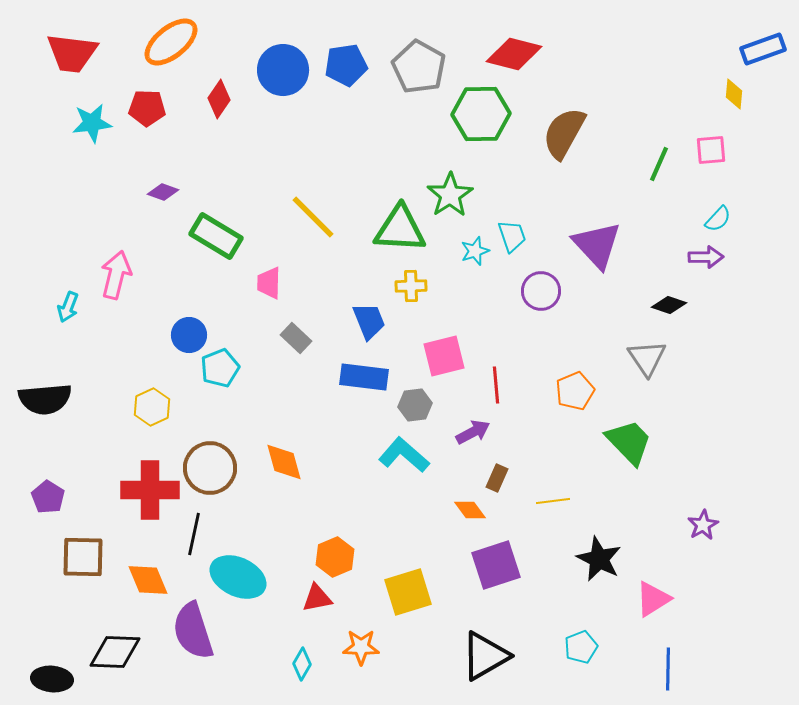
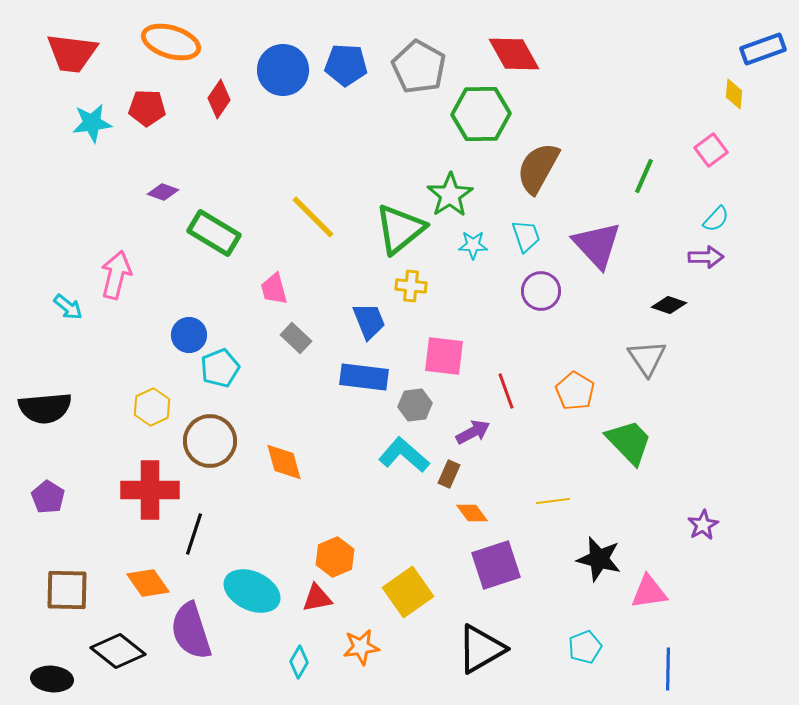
orange ellipse at (171, 42): rotated 56 degrees clockwise
red diamond at (514, 54): rotated 46 degrees clockwise
blue pentagon at (346, 65): rotated 12 degrees clockwise
brown semicircle at (564, 133): moved 26 px left, 35 px down
pink square at (711, 150): rotated 32 degrees counterclockwise
green line at (659, 164): moved 15 px left, 12 px down
cyan semicircle at (718, 219): moved 2 px left
green triangle at (400, 229): rotated 42 degrees counterclockwise
green rectangle at (216, 236): moved 2 px left, 3 px up
cyan trapezoid at (512, 236): moved 14 px right
cyan star at (475, 251): moved 2 px left, 6 px up; rotated 20 degrees clockwise
pink trapezoid at (269, 283): moved 5 px right, 6 px down; rotated 16 degrees counterclockwise
yellow cross at (411, 286): rotated 8 degrees clockwise
cyan arrow at (68, 307): rotated 72 degrees counterclockwise
pink square at (444, 356): rotated 21 degrees clockwise
red line at (496, 385): moved 10 px right, 6 px down; rotated 15 degrees counterclockwise
orange pentagon at (575, 391): rotated 18 degrees counterclockwise
black semicircle at (45, 399): moved 9 px down
brown circle at (210, 468): moved 27 px up
brown rectangle at (497, 478): moved 48 px left, 4 px up
orange diamond at (470, 510): moved 2 px right, 3 px down
black line at (194, 534): rotated 6 degrees clockwise
brown square at (83, 557): moved 16 px left, 33 px down
black star at (599, 559): rotated 12 degrees counterclockwise
cyan ellipse at (238, 577): moved 14 px right, 14 px down
orange diamond at (148, 580): moved 3 px down; rotated 12 degrees counterclockwise
yellow square at (408, 592): rotated 18 degrees counterclockwise
pink triangle at (653, 599): moved 4 px left, 7 px up; rotated 24 degrees clockwise
purple semicircle at (193, 631): moved 2 px left
orange star at (361, 647): rotated 9 degrees counterclockwise
cyan pentagon at (581, 647): moved 4 px right
black diamond at (115, 652): moved 3 px right, 1 px up; rotated 36 degrees clockwise
black triangle at (485, 656): moved 4 px left, 7 px up
cyan diamond at (302, 664): moved 3 px left, 2 px up
